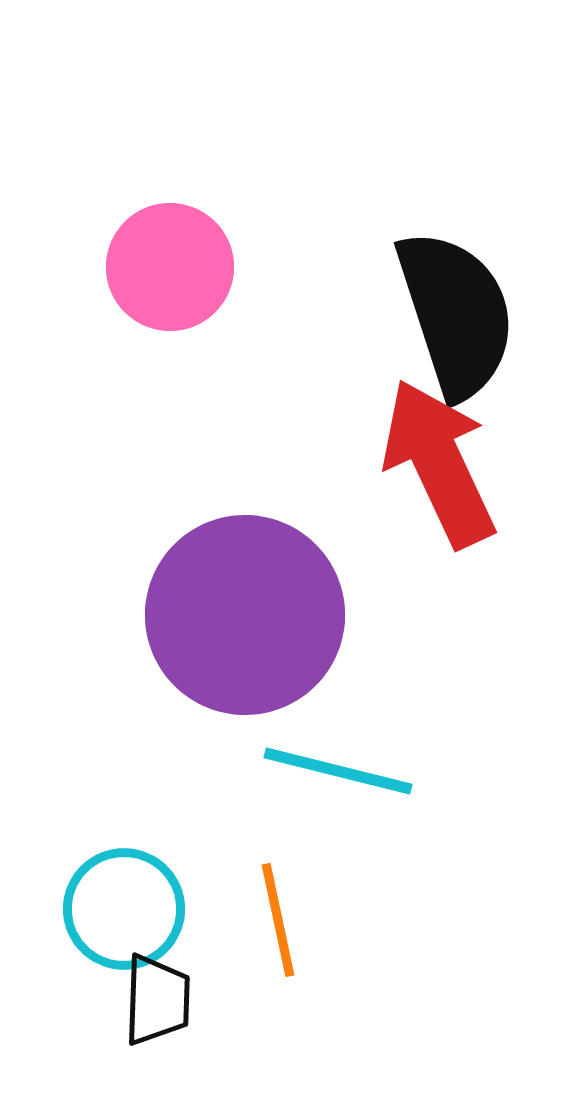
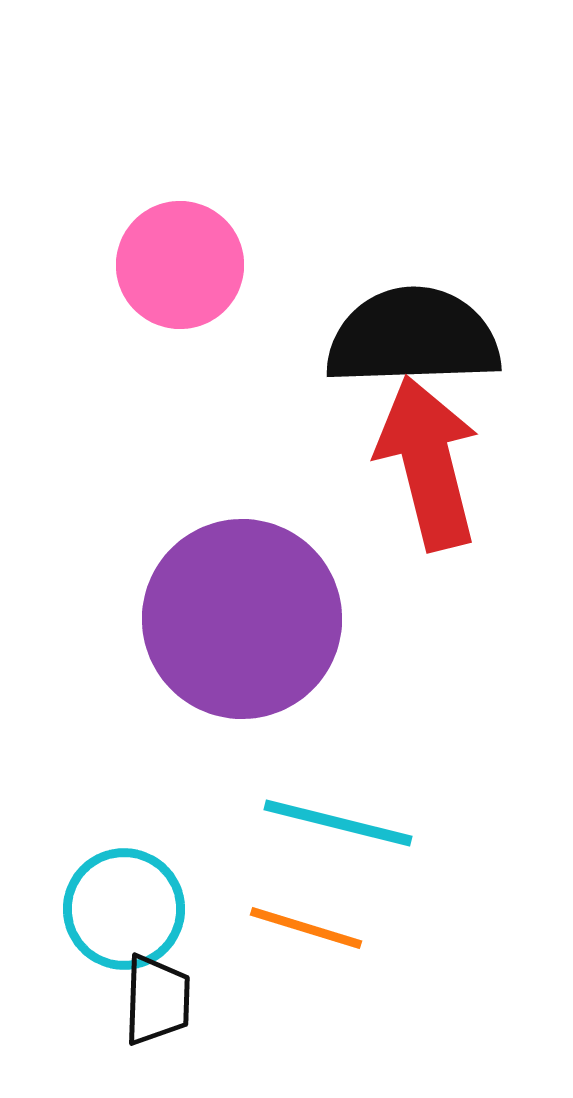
pink circle: moved 10 px right, 2 px up
black semicircle: moved 43 px left, 23 px down; rotated 74 degrees counterclockwise
red arrow: moved 11 px left; rotated 11 degrees clockwise
purple circle: moved 3 px left, 4 px down
cyan line: moved 52 px down
orange line: moved 28 px right, 8 px down; rotated 61 degrees counterclockwise
